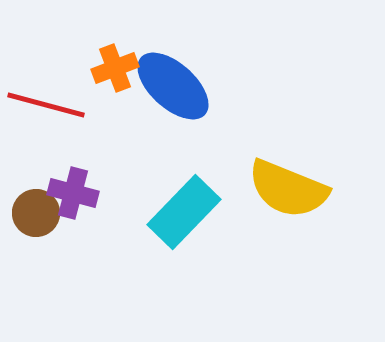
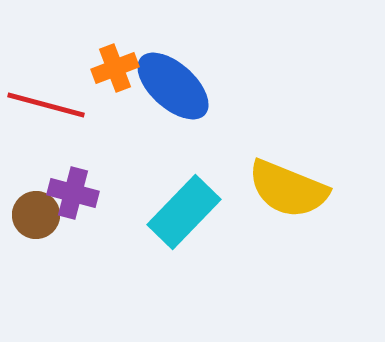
brown circle: moved 2 px down
